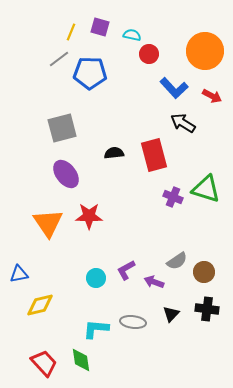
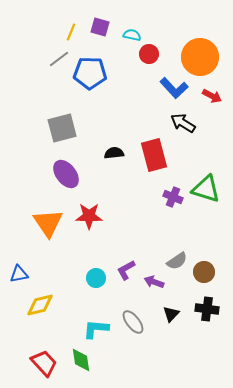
orange circle: moved 5 px left, 6 px down
gray ellipse: rotated 45 degrees clockwise
